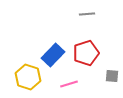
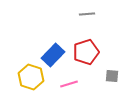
red pentagon: moved 1 px up
yellow hexagon: moved 3 px right
